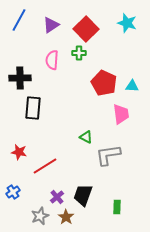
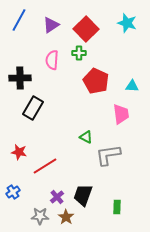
red pentagon: moved 8 px left, 2 px up
black rectangle: rotated 25 degrees clockwise
gray star: rotated 24 degrees clockwise
